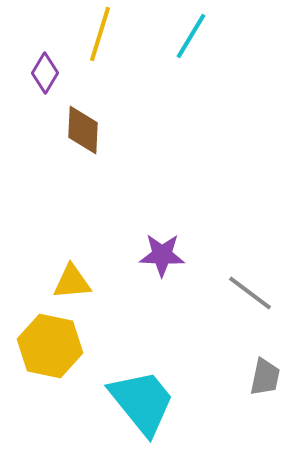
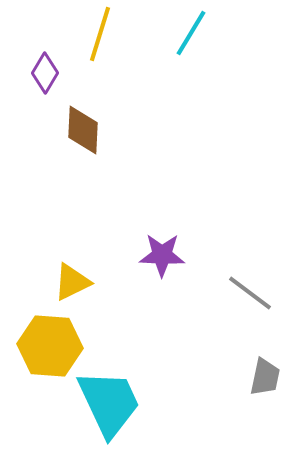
cyan line: moved 3 px up
yellow triangle: rotated 21 degrees counterclockwise
yellow hexagon: rotated 8 degrees counterclockwise
cyan trapezoid: moved 33 px left, 1 px down; rotated 14 degrees clockwise
